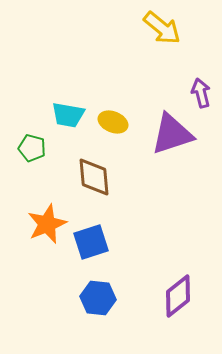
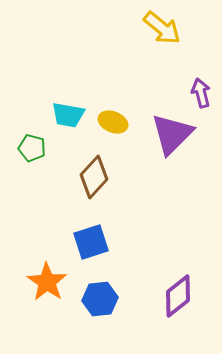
purple triangle: rotated 27 degrees counterclockwise
brown diamond: rotated 48 degrees clockwise
orange star: moved 58 px down; rotated 15 degrees counterclockwise
blue hexagon: moved 2 px right, 1 px down; rotated 12 degrees counterclockwise
